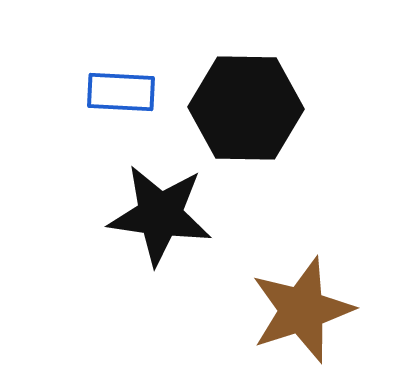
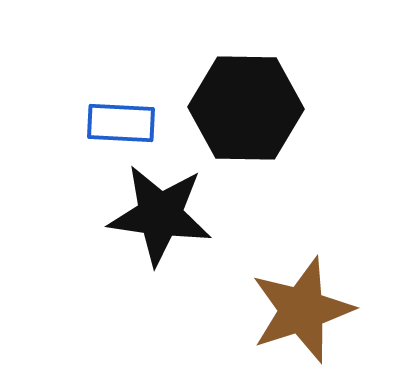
blue rectangle: moved 31 px down
